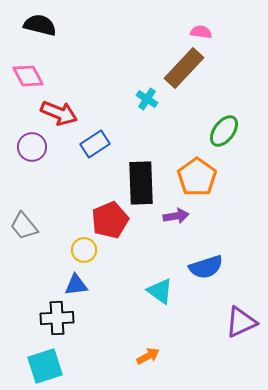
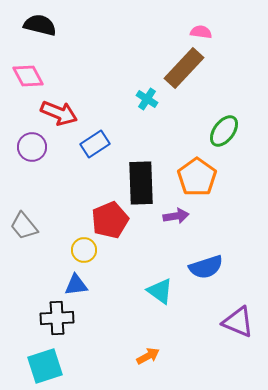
purple triangle: moved 3 px left; rotated 48 degrees clockwise
